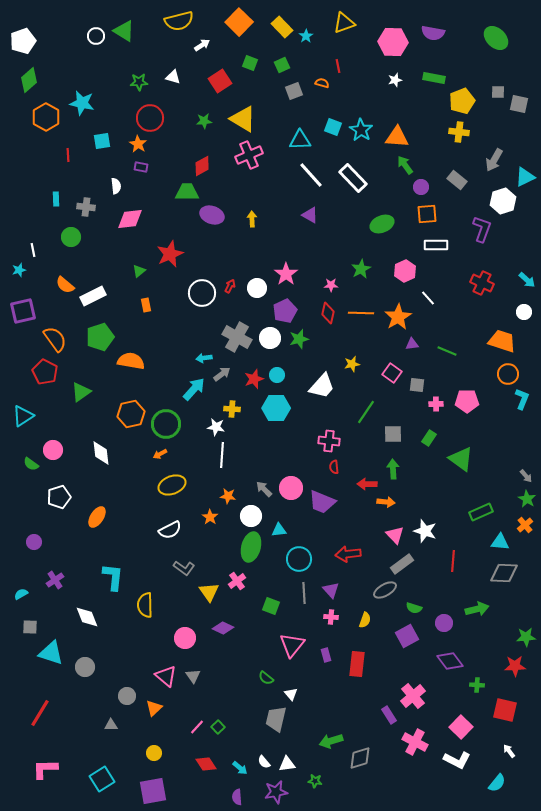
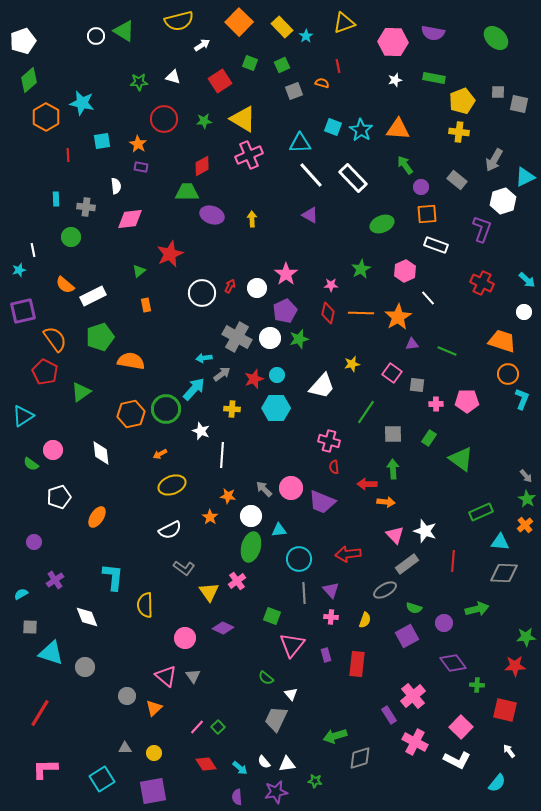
red circle at (150, 118): moved 14 px right, 1 px down
orange triangle at (397, 137): moved 1 px right, 8 px up
cyan triangle at (300, 140): moved 3 px down
white rectangle at (436, 245): rotated 20 degrees clockwise
green circle at (166, 424): moved 15 px up
white star at (216, 427): moved 15 px left, 4 px down; rotated 12 degrees clockwise
pink cross at (329, 441): rotated 10 degrees clockwise
gray rectangle at (402, 564): moved 5 px right
green square at (271, 606): moved 1 px right, 10 px down
purple diamond at (450, 661): moved 3 px right, 2 px down
gray trapezoid at (276, 719): rotated 12 degrees clockwise
gray triangle at (111, 725): moved 14 px right, 23 px down
green arrow at (331, 741): moved 4 px right, 5 px up
